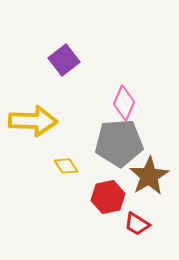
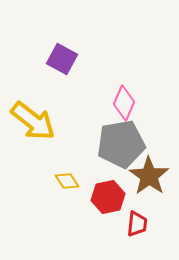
purple square: moved 2 px left, 1 px up; rotated 24 degrees counterclockwise
yellow arrow: rotated 36 degrees clockwise
gray pentagon: moved 2 px right, 1 px down; rotated 6 degrees counterclockwise
yellow diamond: moved 1 px right, 15 px down
brown star: rotated 6 degrees counterclockwise
red trapezoid: rotated 116 degrees counterclockwise
